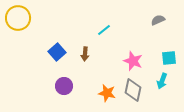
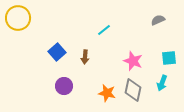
brown arrow: moved 3 px down
cyan arrow: moved 2 px down
